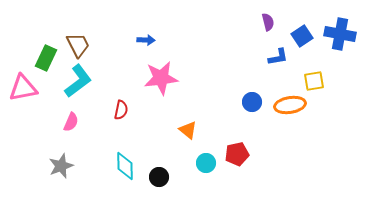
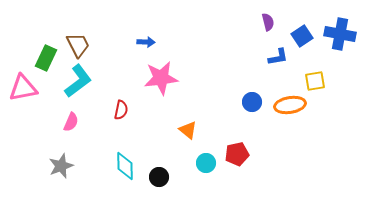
blue arrow: moved 2 px down
yellow square: moved 1 px right
